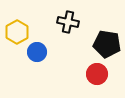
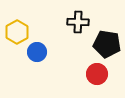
black cross: moved 10 px right; rotated 10 degrees counterclockwise
